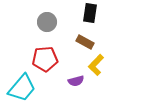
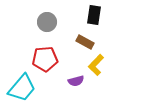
black rectangle: moved 4 px right, 2 px down
